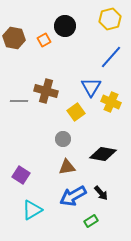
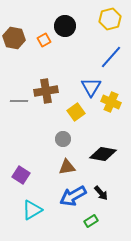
brown cross: rotated 25 degrees counterclockwise
